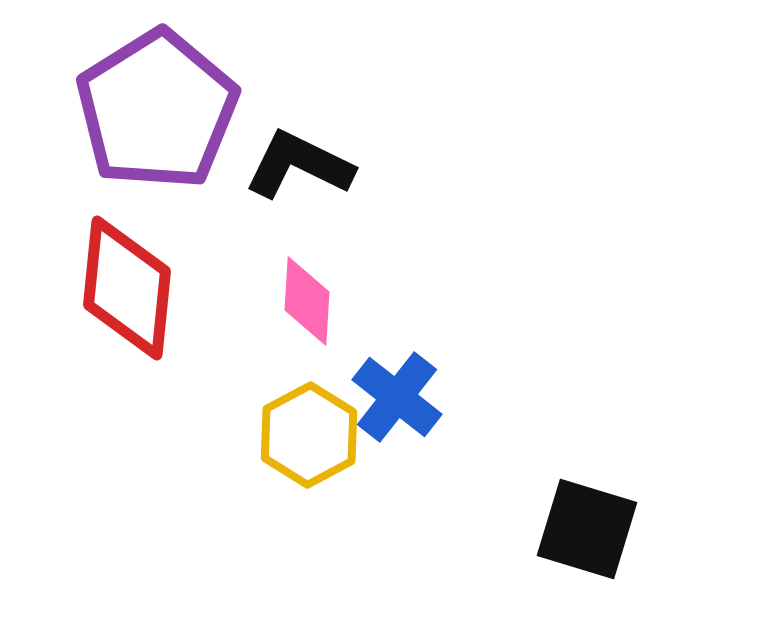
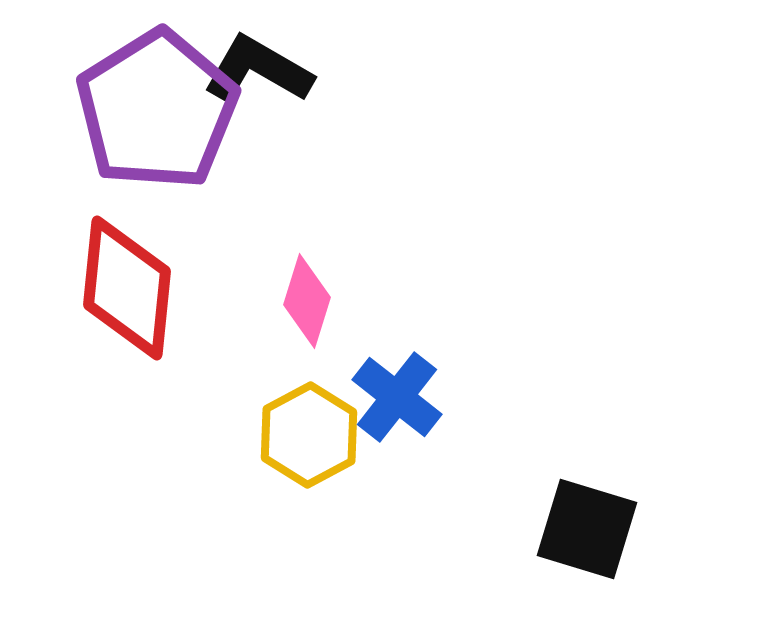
black L-shape: moved 41 px left, 95 px up; rotated 4 degrees clockwise
pink diamond: rotated 14 degrees clockwise
